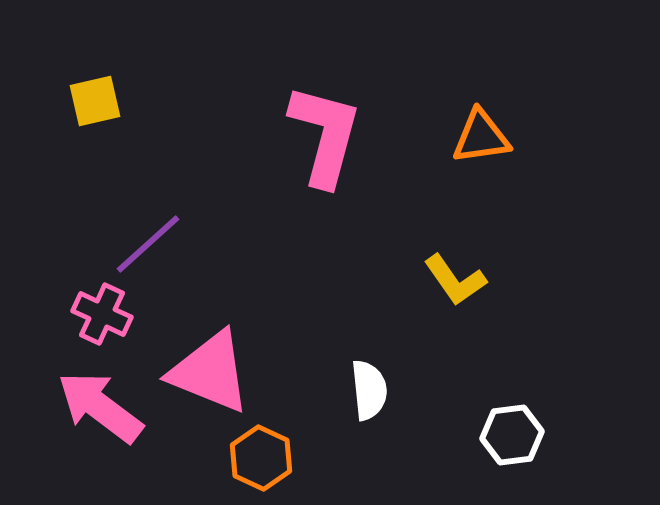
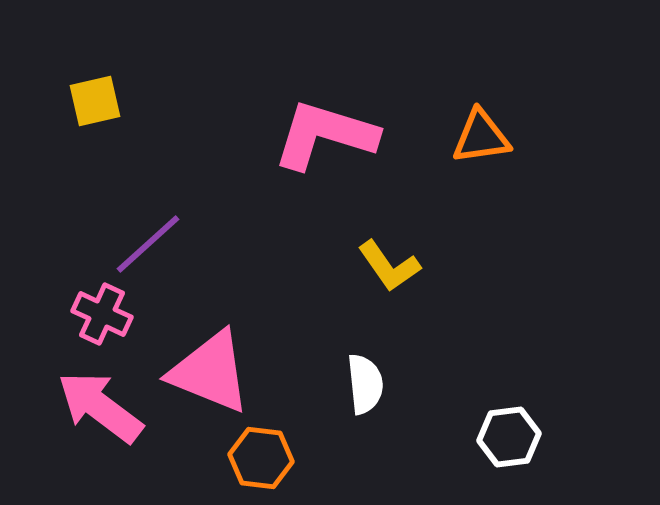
pink L-shape: rotated 88 degrees counterclockwise
yellow L-shape: moved 66 px left, 14 px up
white semicircle: moved 4 px left, 6 px up
white hexagon: moved 3 px left, 2 px down
orange hexagon: rotated 18 degrees counterclockwise
